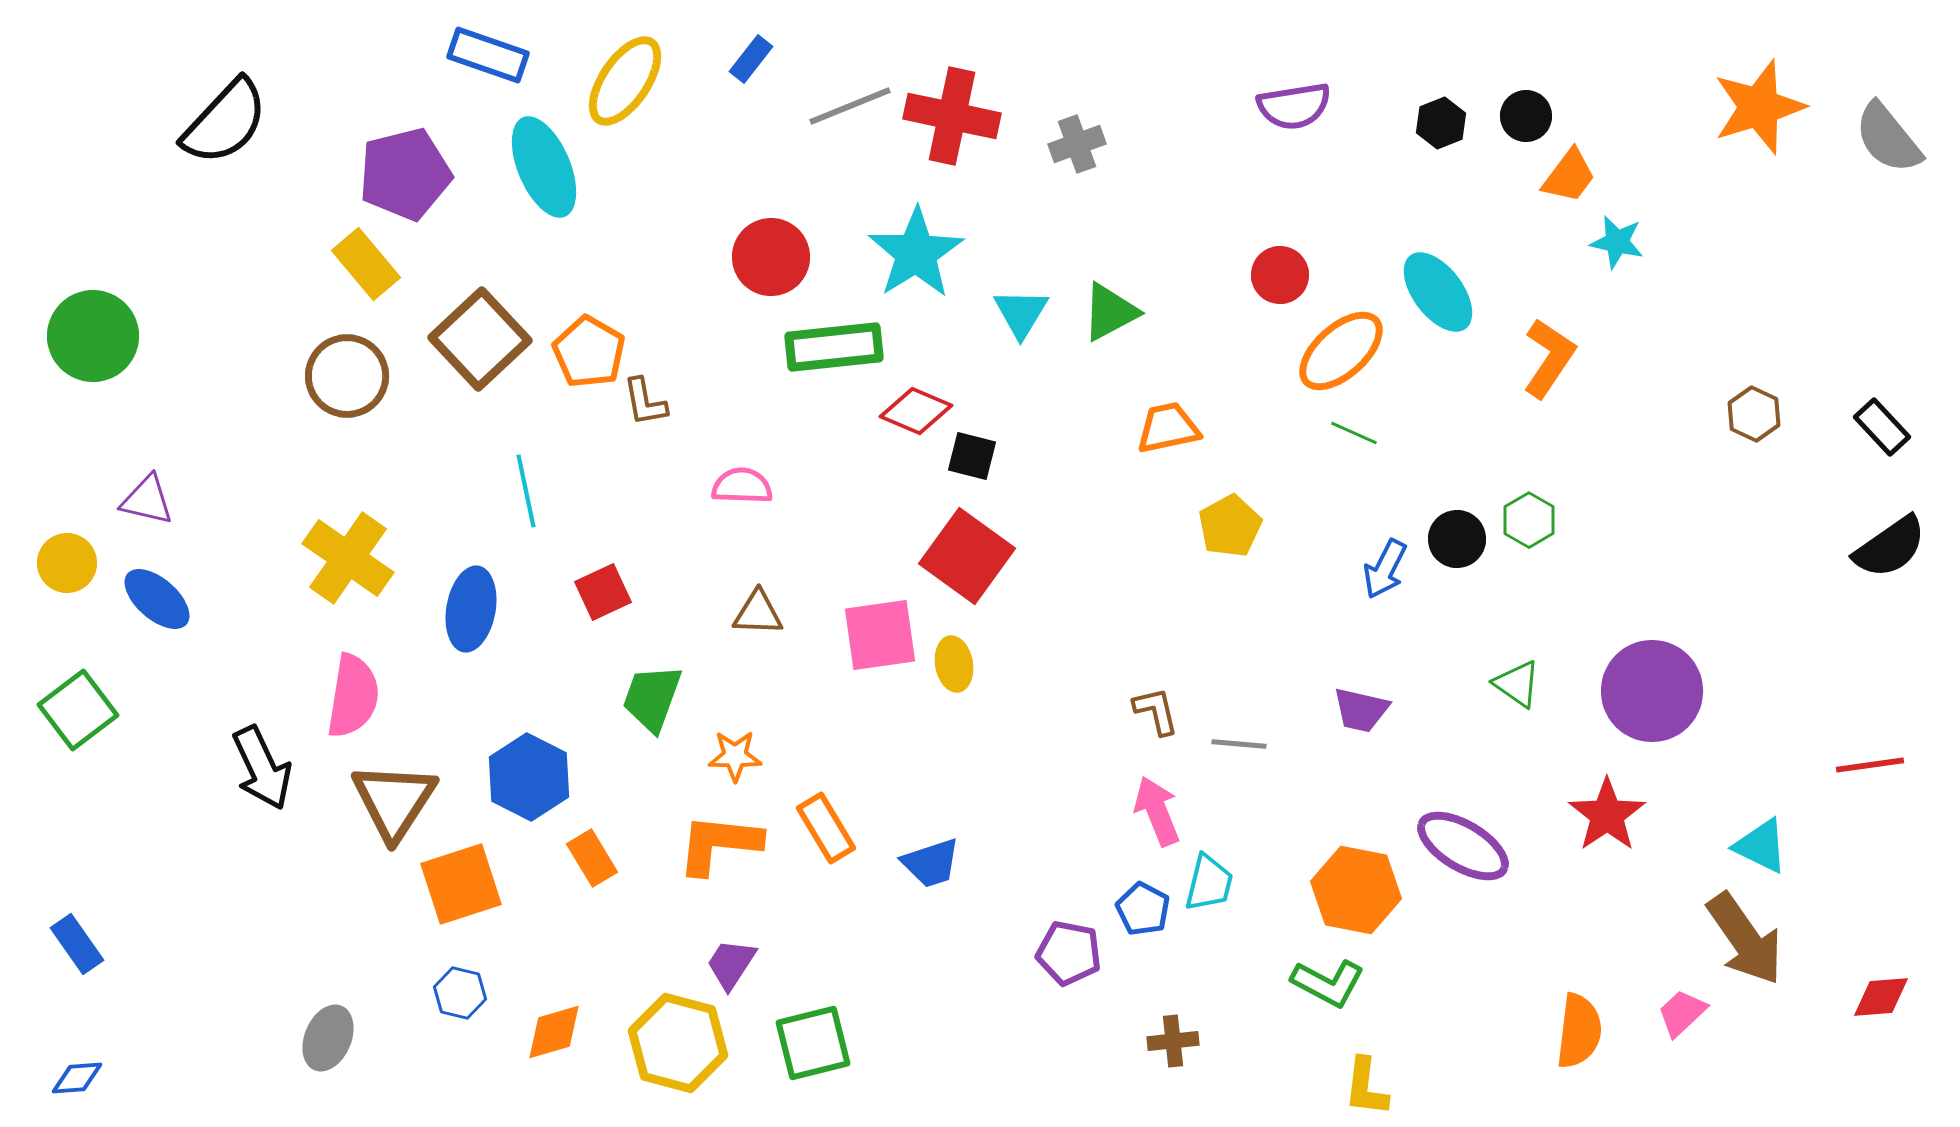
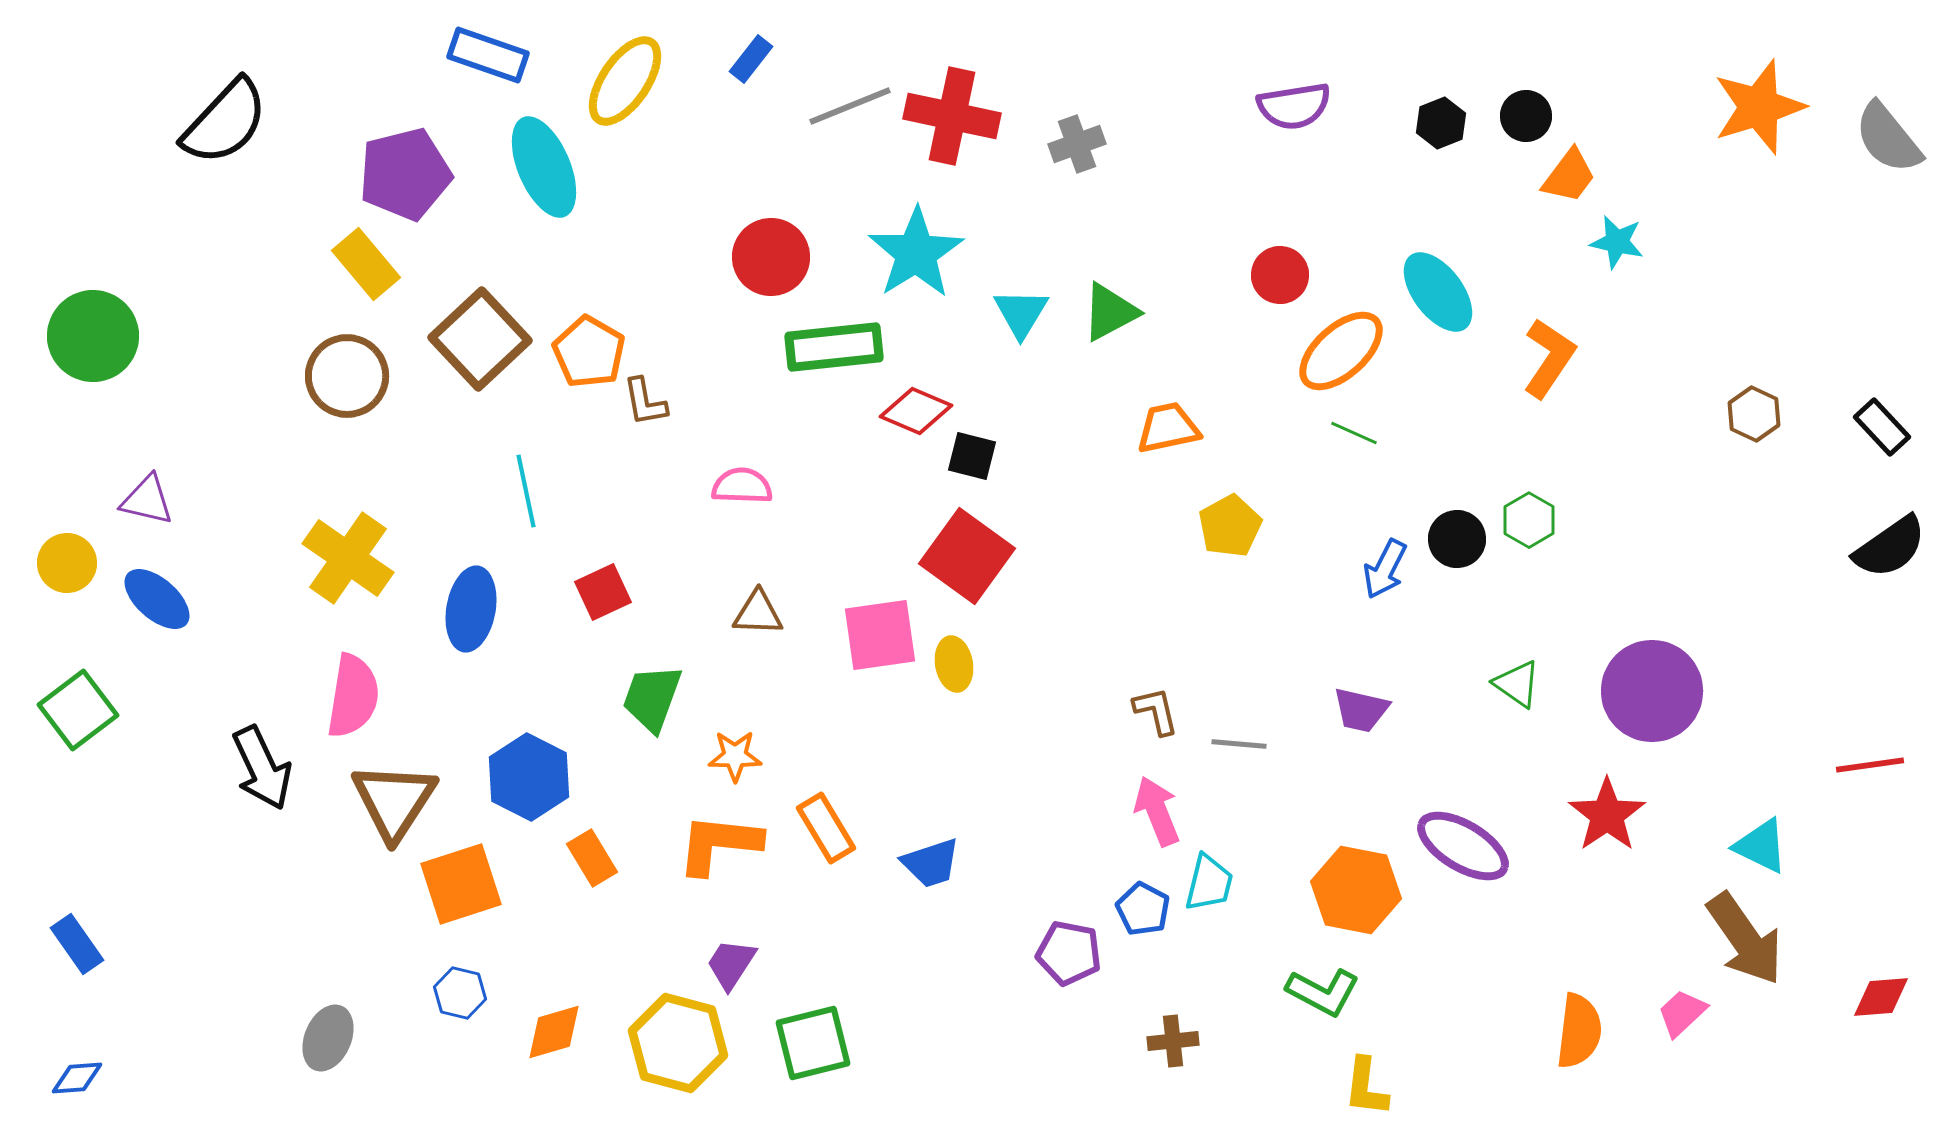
green L-shape at (1328, 983): moved 5 px left, 9 px down
